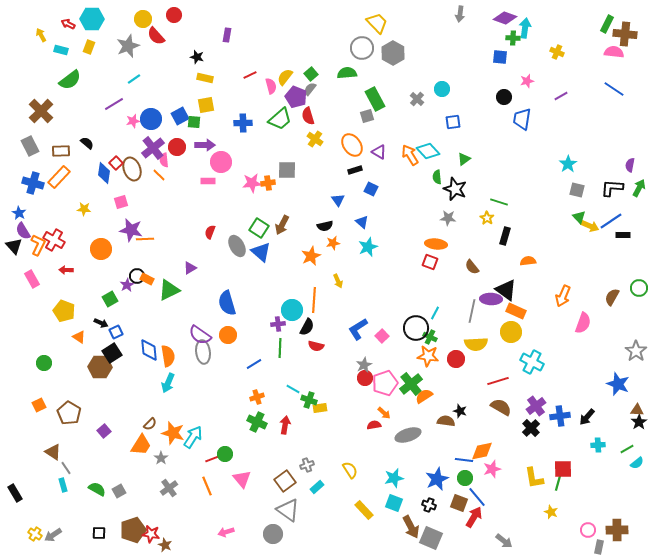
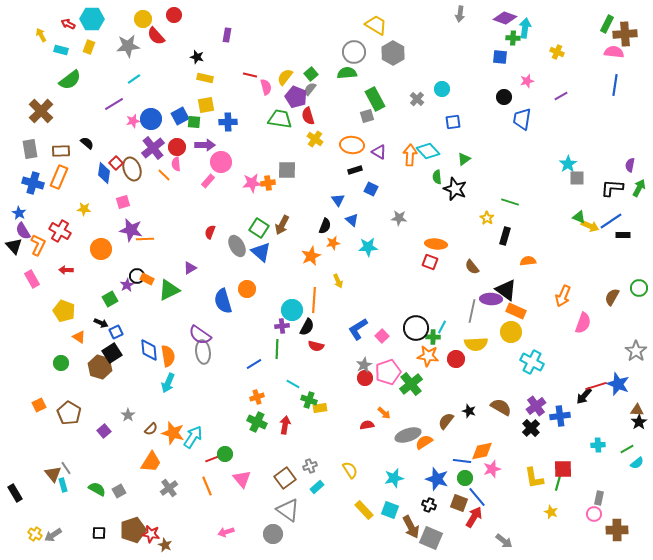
yellow trapezoid at (377, 23): moved 1 px left, 2 px down; rotated 15 degrees counterclockwise
brown cross at (625, 34): rotated 10 degrees counterclockwise
gray star at (128, 46): rotated 15 degrees clockwise
gray circle at (362, 48): moved 8 px left, 4 px down
red line at (250, 75): rotated 40 degrees clockwise
pink semicircle at (271, 86): moved 5 px left, 1 px down
blue line at (614, 89): moved 1 px right, 4 px up; rotated 65 degrees clockwise
green trapezoid at (280, 119): rotated 130 degrees counterclockwise
blue cross at (243, 123): moved 15 px left, 1 px up
orange ellipse at (352, 145): rotated 50 degrees counterclockwise
gray rectangle at (30, 146): moved 3 px down; rotated 18 degrees clockwise
orange arrow at (410, 155): rotated 35 degrees clockwise
pink semicircle at (164, 160): moved 12 px right, 4 px down
orange line at (159, 175): moved 5 px right
orange rectangle at (59, 177): rotated 20 degrees counterclockwise
pink rectangle at (208, 181): rotated 48 degrees counterclockwise
gray square at (577, 190): moved 12 px up; rotated 14 degrees counterclockwise
pink square at (121, 202): moved 2 px right
green line at (499, 202): moved 11 px right
green triangle at (579, 217): rotated 24 degrees counterclockwise
gray star at (448, 218): moved 49 px left
blue triangle at (362, 222): moved 10 px left, 2 px up
black semicircle at (325, 226): rotated 56 degrees counterclockwise
red cross at (54, 240): moved 6 px right, 9 px up
cyan star at (368, 247): rotated 18 degrees clockwise
blue semicircle at (227, 303): moved 4 px left, 2 px up
cyan line at (435, 313): moved 7 px right, 14 px down
purple cross at (278, 324): moved 4 px right, 2 px down
orange circle at (228, 335): moved 19 px right, 46 px up
green cross at (430, 337): moved 3 px right; rotated 24 degrees counterclockwise
green line at (280, 348): moved 3 px left, 1 px down
green circle at (44, 363): moved 17 px right
brown hexagon at (100, 367): rotated 15 degrees clockwise
red line at (498, 381): moved 98 px right, 5 px down
pink pentagon at (385, 383): moved 3 px right, 11 px up
cyan line at (293, 389): moved 5 px up
orange semicircle at (424, 396): moved 46 px down
black star at (460, 411): moved 9 px right
black arrow at (587, 417): moved 3 px left, 21 px up
brown semicircle at (446, 421): rotated 60 degrees counterclockwise
brown semicircle at (150, 424): moved 1 px right, 5 px down
red semicircle at (374, 425): moved 7 px left
orange trapezoid at (141, 445): moved 10 px right, 17 px down
brown triangle at (53, 452): moved 22 px down; rotated 18 degrees clockwise
gray star at (161, 458): moved 33 px left, 43 px up
blue line at (464, 460): moved 2 px left, 1 px down
gray cross at (307, 465): moved 3 px right, 1 px down
blue star at (437, 479): rotated 30 degrees counterclockwise
brown square at (285, 481): moved 3 px up
cyan square at (394, 503): moved 4 px left, 7 px down
pink circle at (588, 530): moved 6 px right, 16 px up
gray rectangle at (599, 547): moved 49 px up
